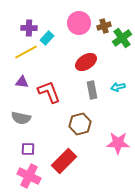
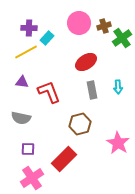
cyan arrow: rotated 80 degrees counterclockwise
pink star: rotated 30 degrees clockwise
red rectangle: moved 2 px up
pink cross: moved 3 px right, 2 px down; rotated 30 degrees clockwise
